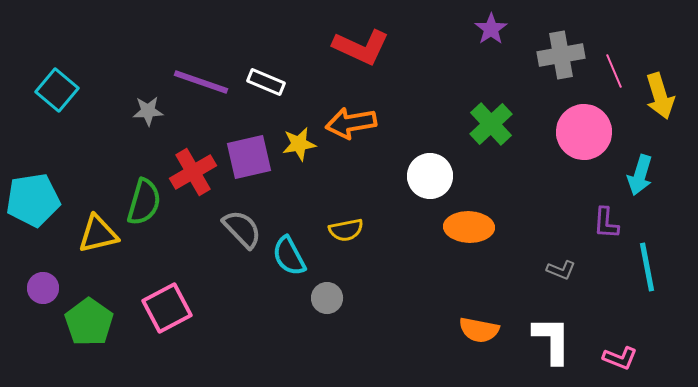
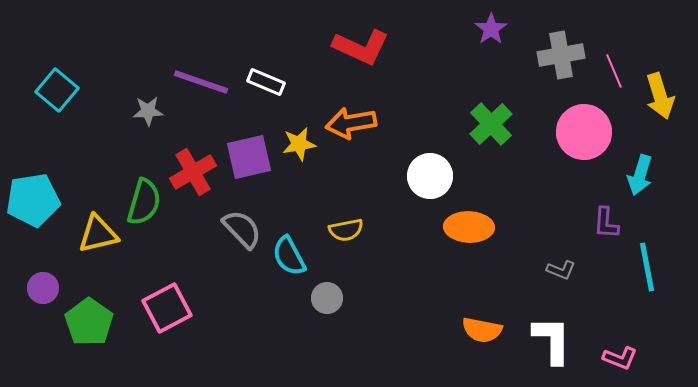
orange semicircle: moved 3 px right
